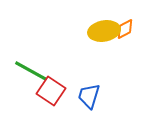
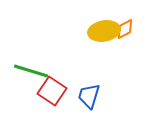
green line: rotated 12 degrees counterclockwise
red square: moved 1 px right
